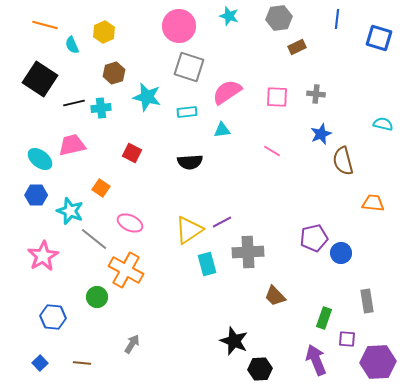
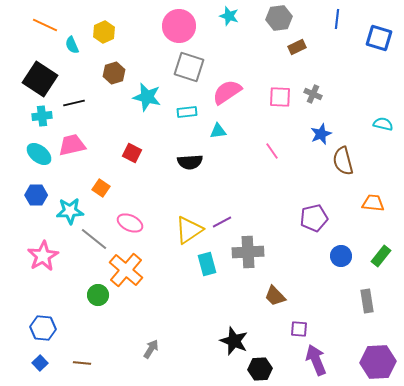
orange line at (45, 25): rotated 10 degrees clockwise
gray cross at (316, 94): moved 3 px left; rotated 18 degrees clockwise
pink square at (277, 97): moved 3 px right
cyan cross at (101, 108): moved 59 px left, 8 px down
cyan triangle at (222, 130): moved 4 px left, 1 px down
pink line at (272, 151): rotated 24 degrees clockwise
cyan ellipse at (40, 159): moved 1 px left, 5 px up
cyan star at (70, 211): rotated 24 degrees counterclockwise
purple pentagon at (314, 238): moved 20 px up
blue circle at (341, 253): moved 3 px down
orange cross at (126, 270): rotated 12 degrees clockwise
green circle at (97, 297): moved 1 px right, 2 px up
blue hexagon at (53, 317): moved 10 px left, 11 px down
green rectangle at (324, 318): moved 57 px right, 62 px up; rotated 20 degrees clockwise
purple square at (347, 339): moved 48 px left, 10 px up
gray arrow at (132, 344): moved 19 px right, 5 px down
